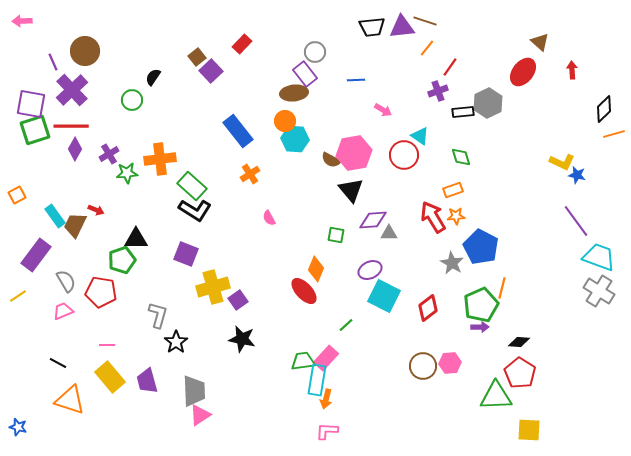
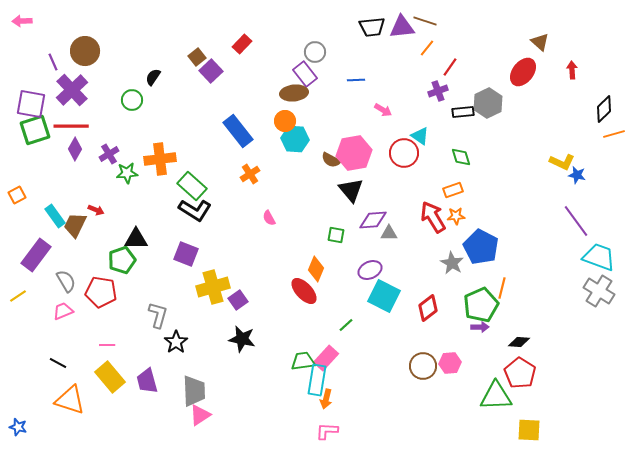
red circle at (404, 155): moved 2 px up
